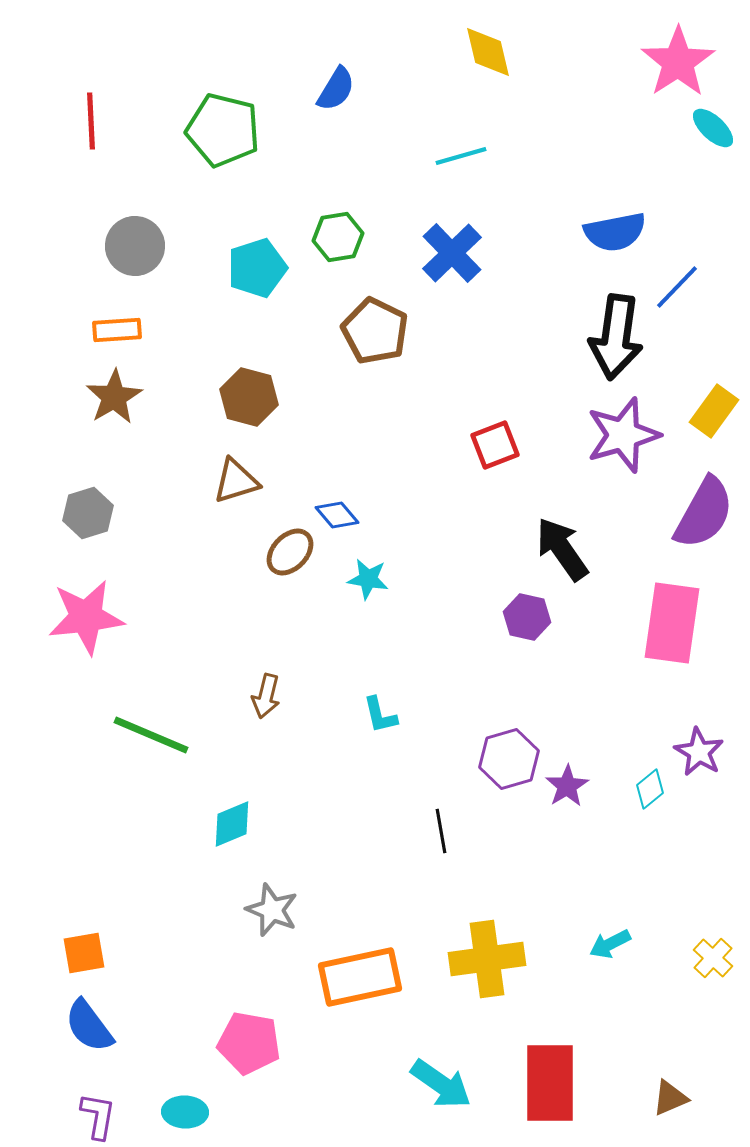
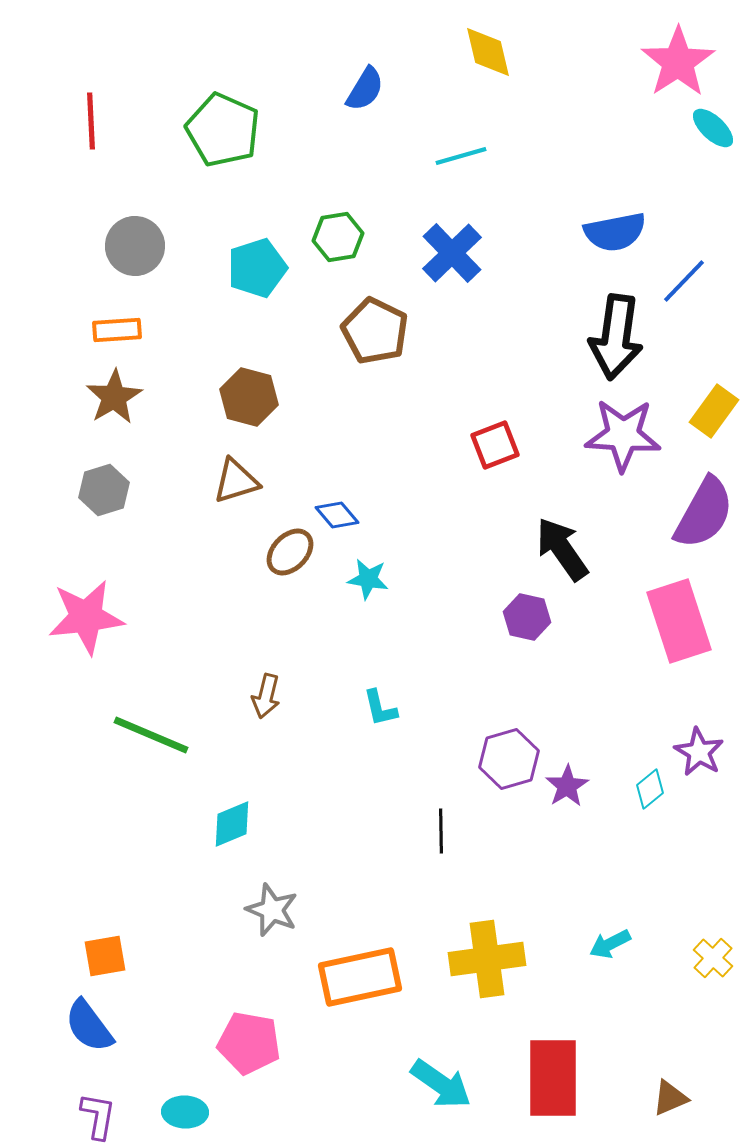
blue semicircle at (336, 89): moved 29 px right
green pentagon at (223, 130): rotated 10 degrees clockwise
blue line at (677, 287): moved 7 px right, 6 px up
purple star at (623, 435): rotated 20 degrees clockwise
gray hexagon at (88, 513): moved 16 px right, 23 px up
pink rectangle at (672, 623): moved 7 px right, 2 px up; rotated 26 degrees counterclockwise
cyan L-shape at (380, 715): moved 7 px up
black line at (441, 831): rotated 9 degrees clockwise
orange square at (84, 953): moved 21 px right, 3 px down
red rectangle at (550, 1083): moved 3 px right, 5 px up
